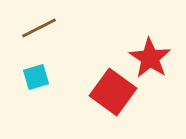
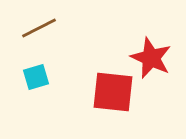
red star: moved 1 px right; rotated 9 degrees counterclockwise
red square: rotated 30 degrees counterclockwise
